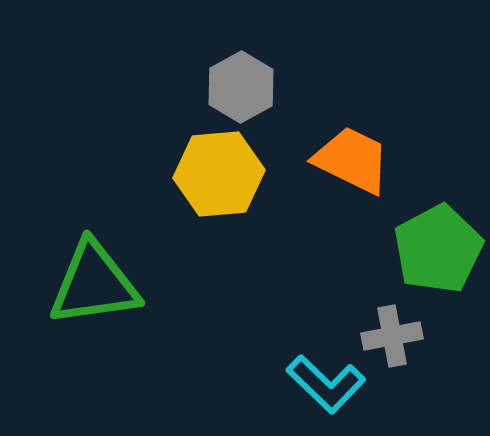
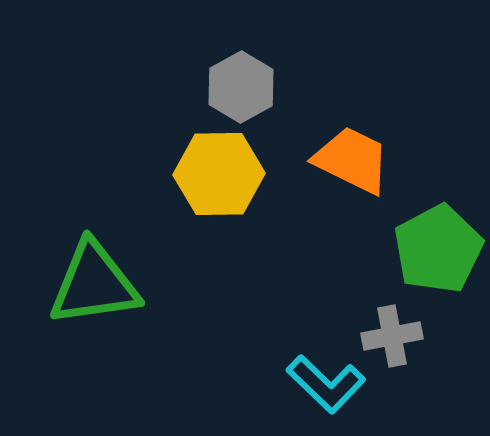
yellow hexagon: rotated 4 degrees clockwise
